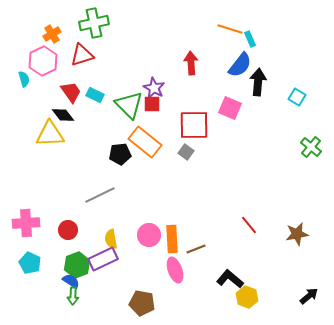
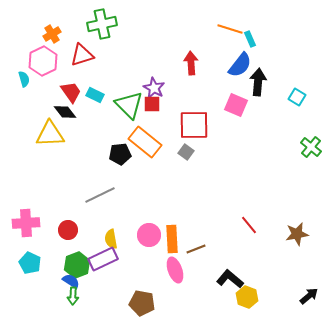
green cross at (94, 23): moved 8 px right, 1 px down
pink square at (230, 108): moved 6 px right, 3 px up
black diamond at (63, 115): moved 2 px right, 3 px up
